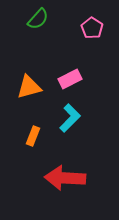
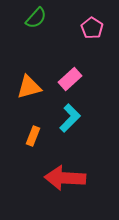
green semicircle: moved 2 px left, 1 px up
pink rectangle: rotated 15 degrees counterclockwise
